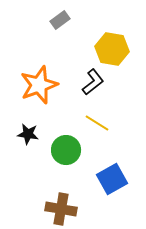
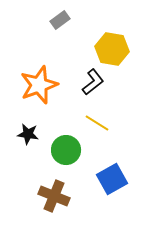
brown cross: moved 7 px left, 13 px up; rotated 12 degrees clockwise
